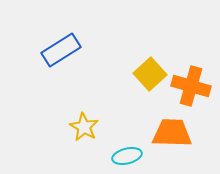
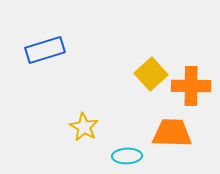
blue rectangle: moved 16 px left; rotated 15 degrees clockwise
yellow square: moved 1 px right
orange cross: rotated 15 degrees counterclockwise
cyan ellipse: rotated 12 degrees clockwise
